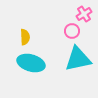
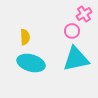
cyan triangle: moved 2 px left
